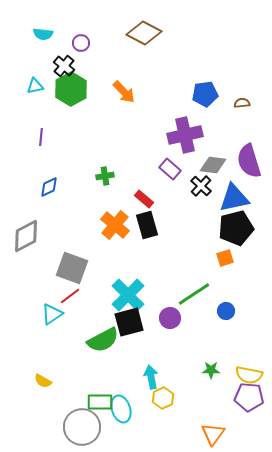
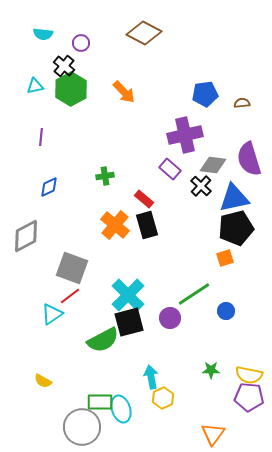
purple semicircle at (249, 161): moved 2 px up
